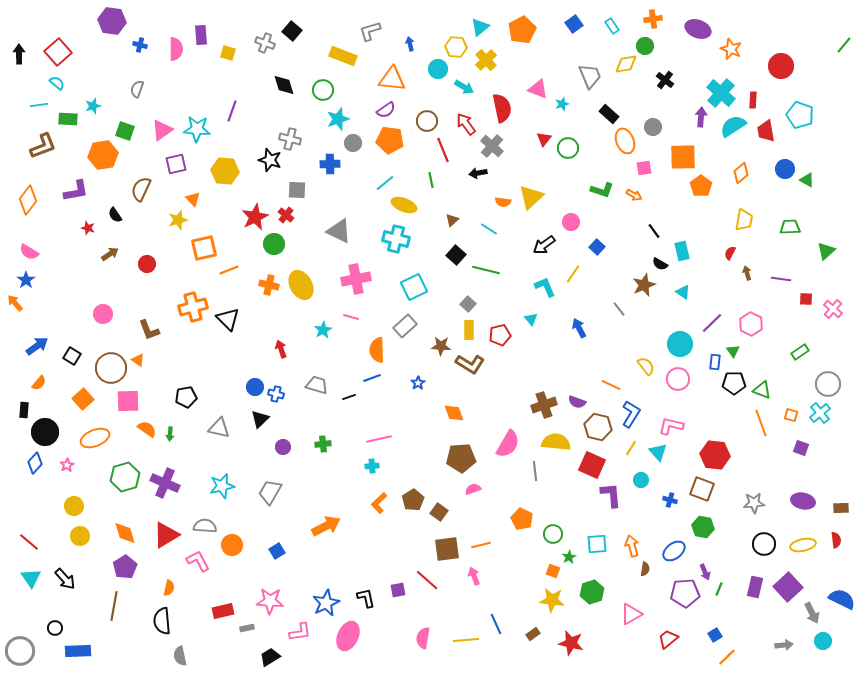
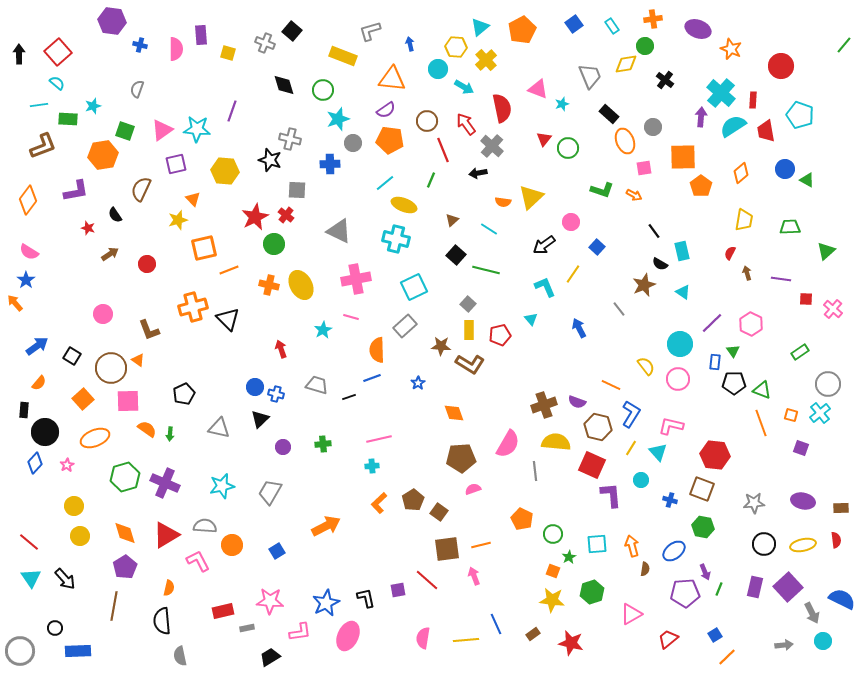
green line at (431, 180): rotated 35 degrees clockwise
black pentagon at (186, 397): moved 2 px left, 3 px up; rotated 15 degrees counterclockwise
